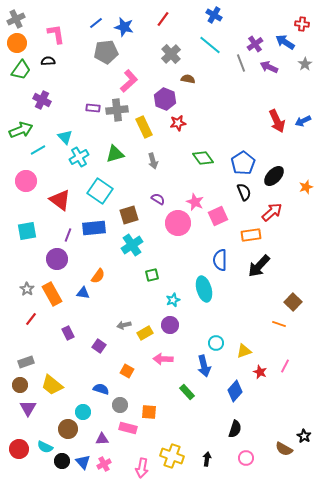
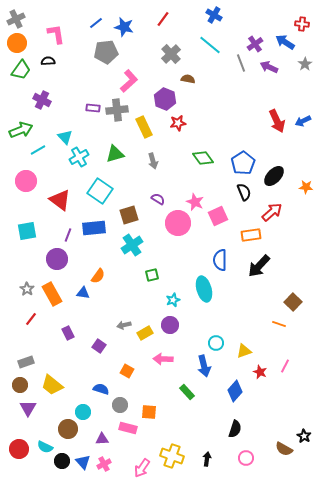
orange star at (306, 187): rotated 24 degrees clockwise
pink arrow at (142, 468): rotated 24 degrees clockwise
